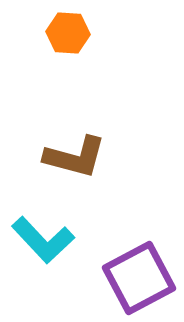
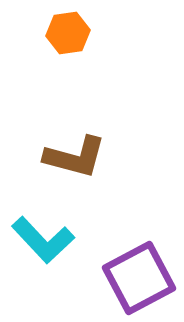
orange hexagon: rotated 12 degrees counterclockwise
